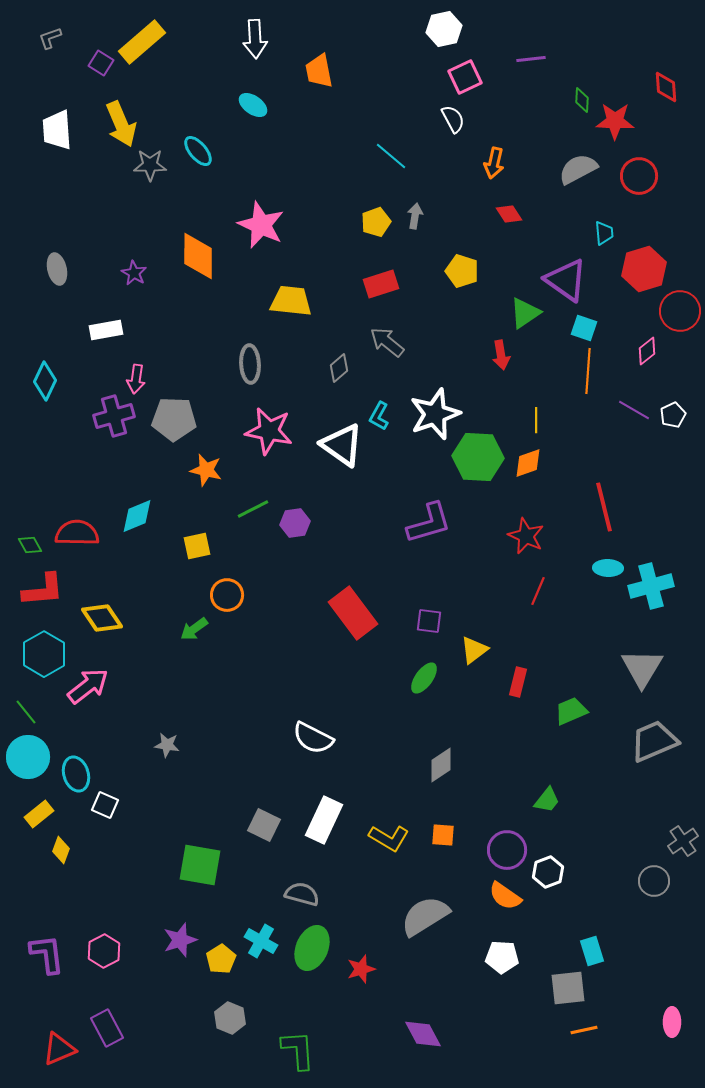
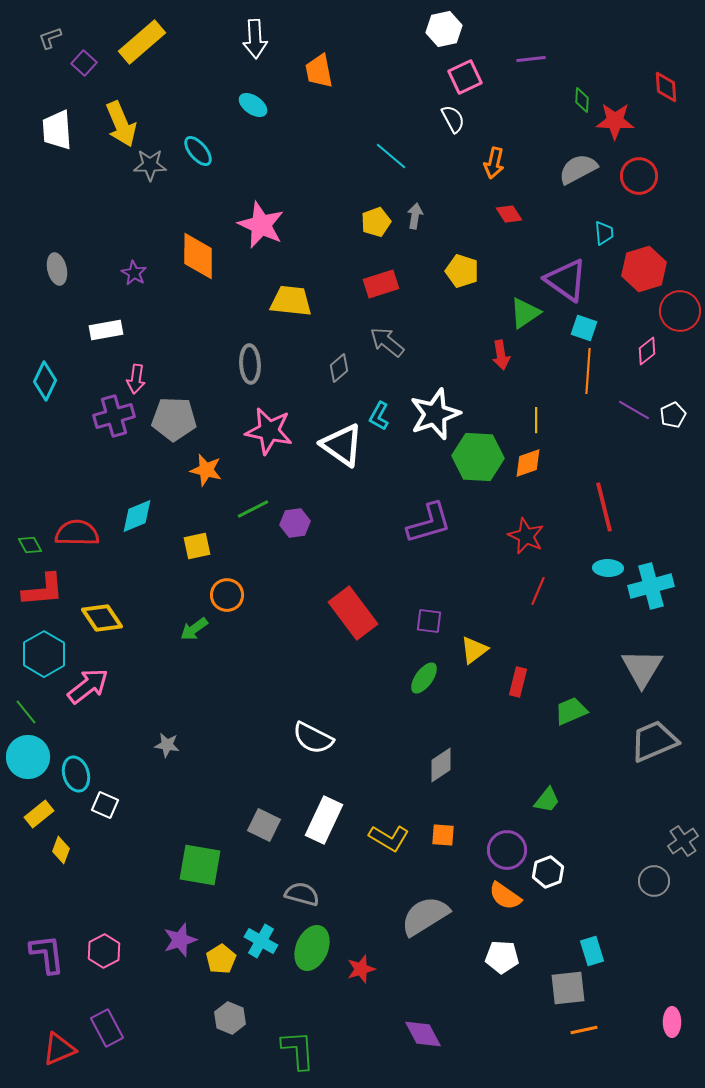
purple square at (101, 63): moved 17 px left; rotated 10 degrees clockwise
